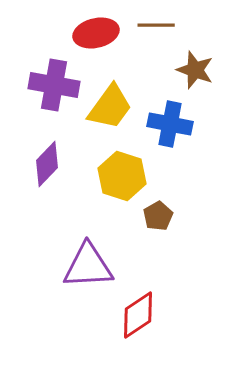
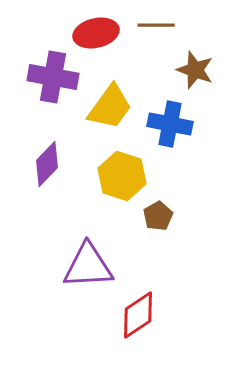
purple cross: moved 1 px left, 8 px up
